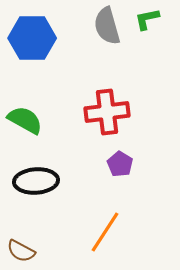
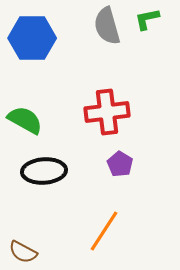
black ellipse: moved 8 px right, 10 px up
orange line: moved 1 px left, 1 px up
brown semicircle: moved 2 px right, 1 px down
